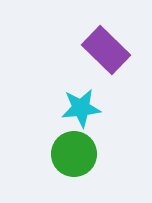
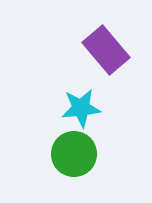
purple rectangle: rotated 6 degrees clockwise
